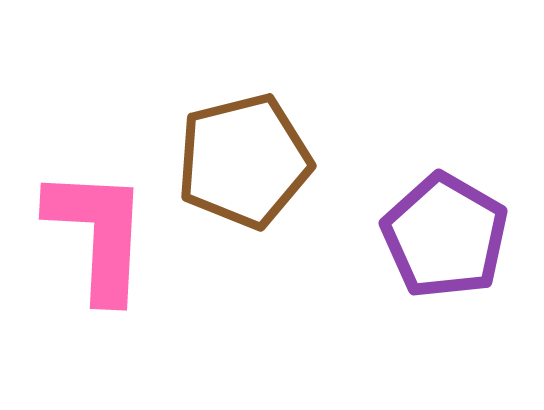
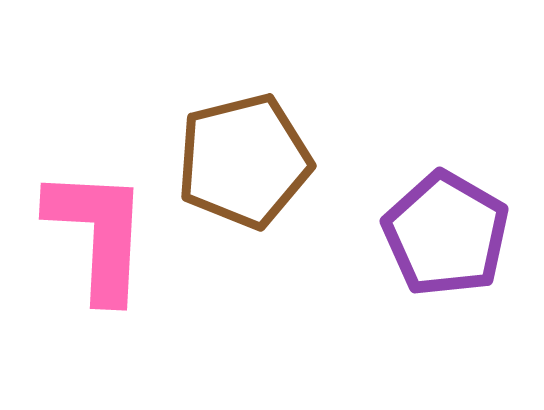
purple pentagon: moved 1 px right, 2 px up
